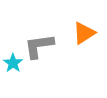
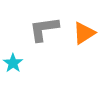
gray L-shape: moved 5 px right, 17 px up
